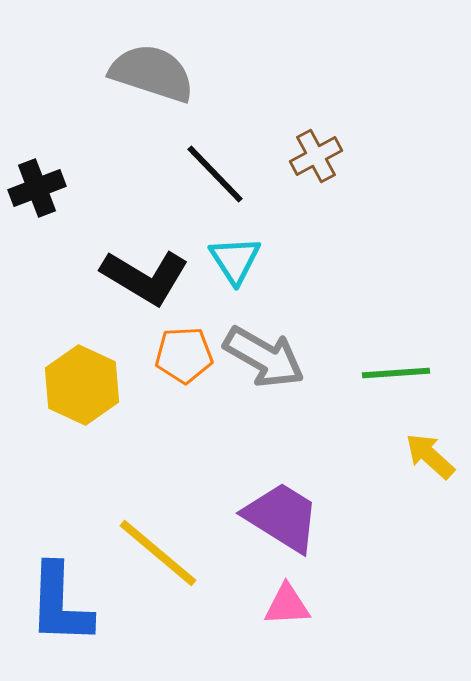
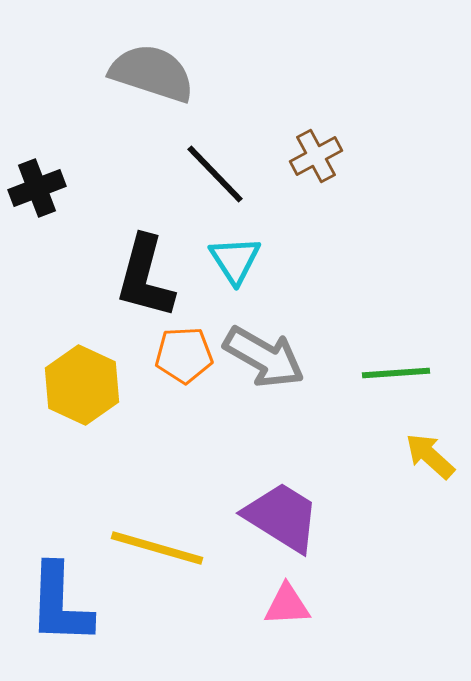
black L-shape: rotated 74 degrees clockwise
yellow line: moved 1 px left, 5 px up; rotated 24 degrees counterclockwise
